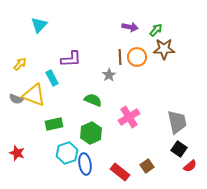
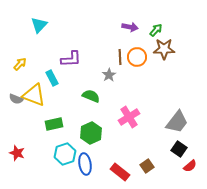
green semicircle: moved 2 px left, 4 px up
gray trapezoid: rotated 50 degrees clockwise
cyan hexagon: moved 2 px left, 1 px down
